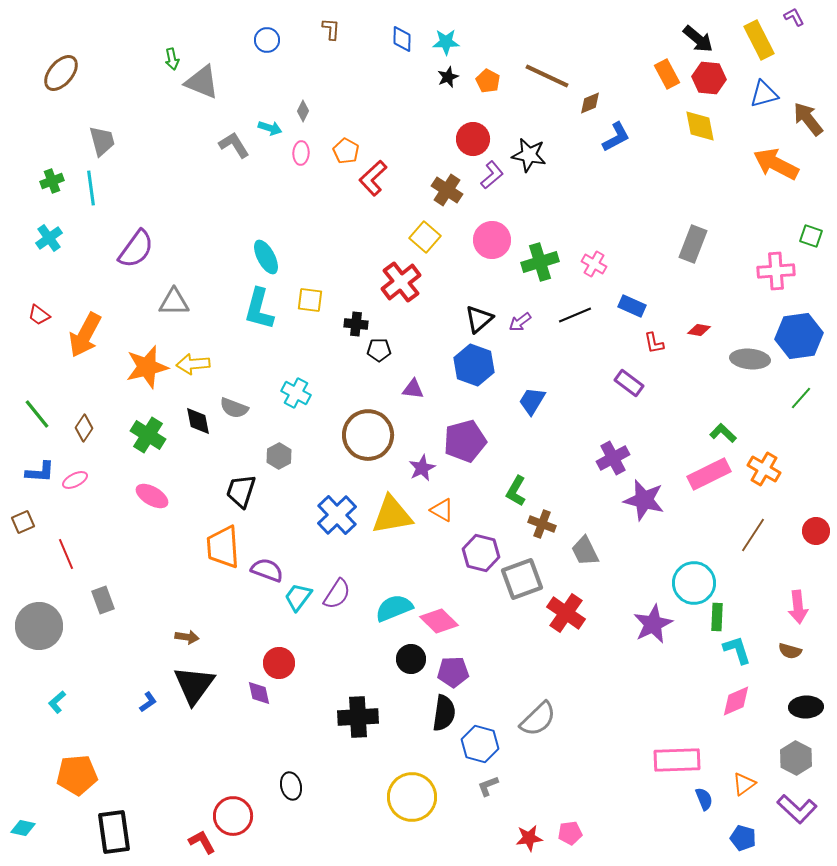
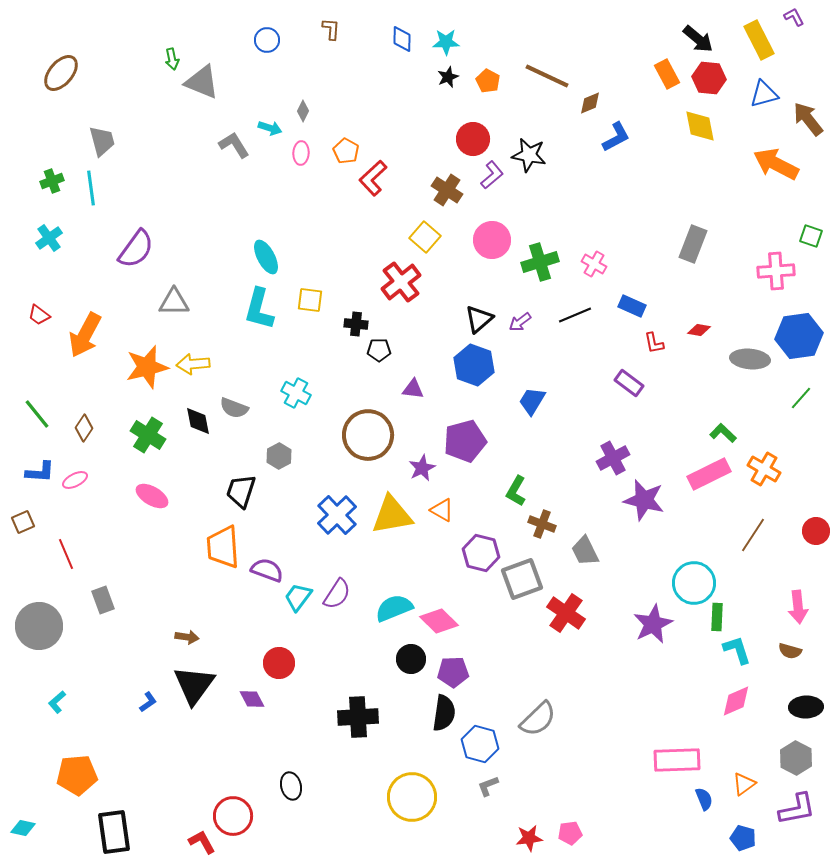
purple diamond at (259, 693): moved 7 px left, 6 px down; rotated 16 degrees counterclockwise
purple L-shape at (797, 809): rotated 54 degrees counterclockwise
